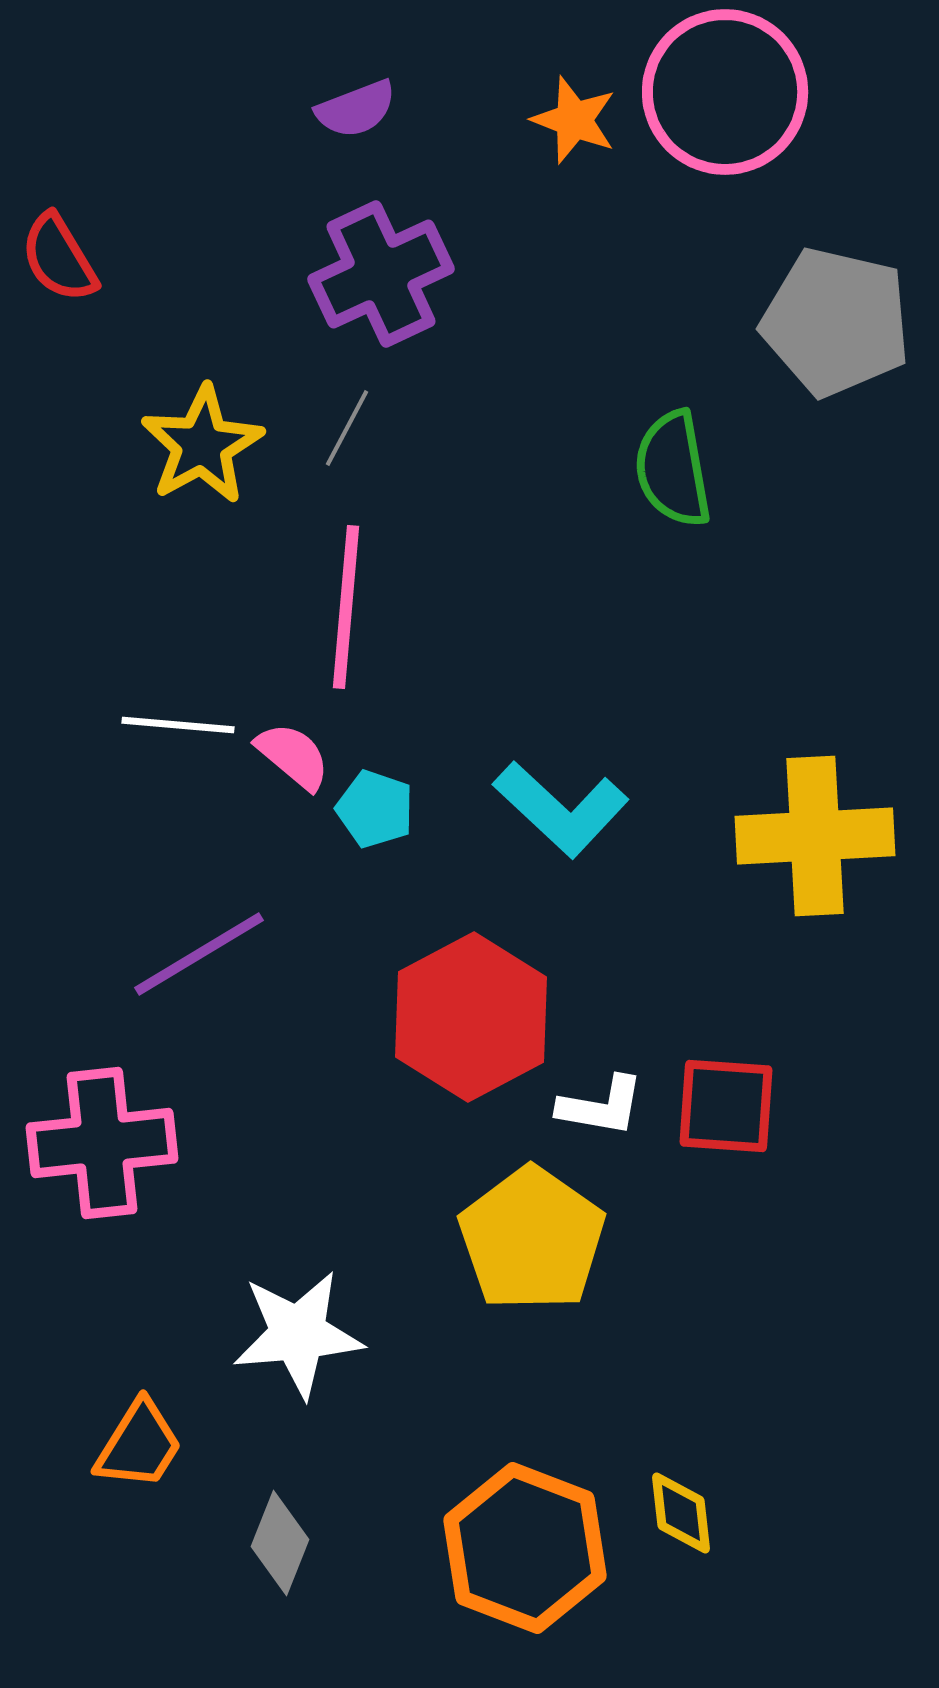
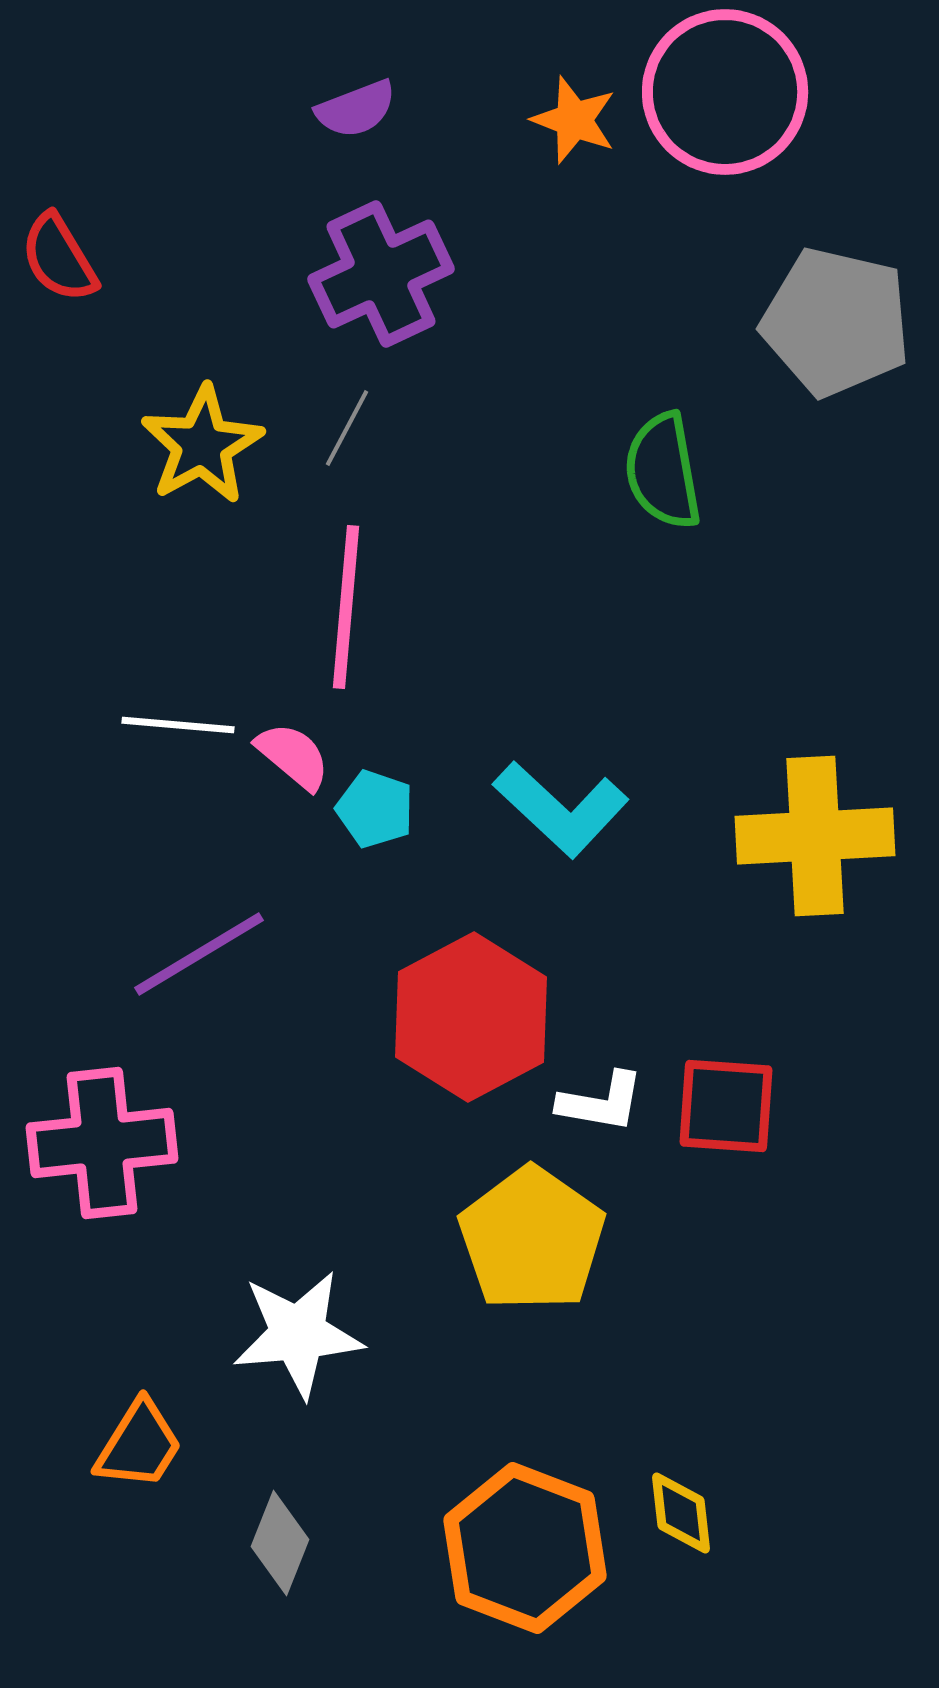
green semicircle: moved 10 px left, 2 px down
white L-shape: moved 4 px up
